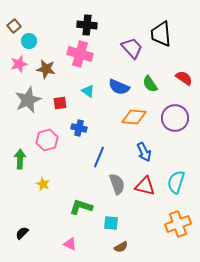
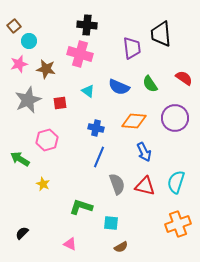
purple trapezoid: rotated 35 degrees clockwise
orange diamond: moved 4 px down
blue cross: moved 17 px right
green arrow: rotated 60 degrees counterclockwise
